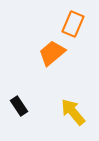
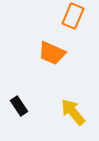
orange rectangle: moved 8 px up
orange trapezoid: rotated 116 degrees counterclockwise
